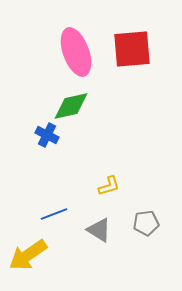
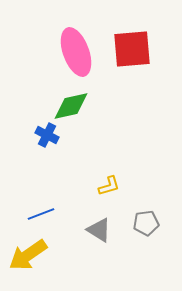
blue line: moved 13 px left
